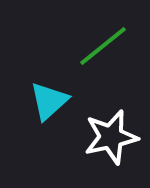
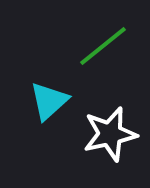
white star: moved 1 px left, 3 px up
